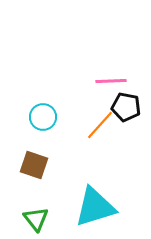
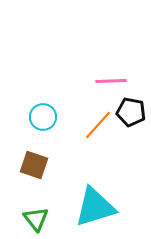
black pentagon: moved 5 px right, 5 px down
orange line: moved 2 px left
